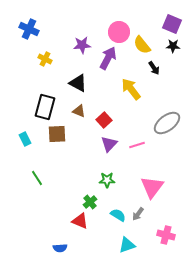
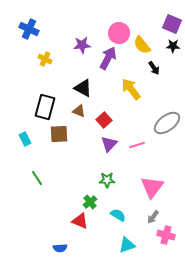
pink circle: moved 1 px down
black triangle: moved 5 px right, 5 px down
brown square: moved 2 px right
gray arrow: moved 15 px right, 3 px down
